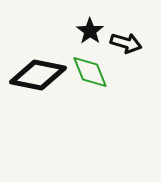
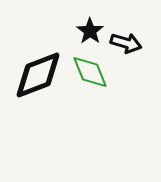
black diamond: rotated 32 degrees counterclockwise
